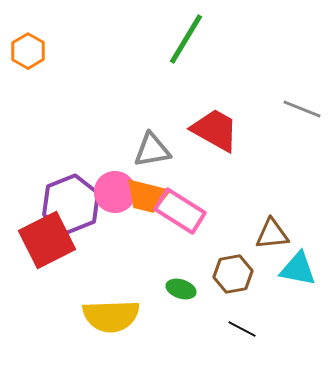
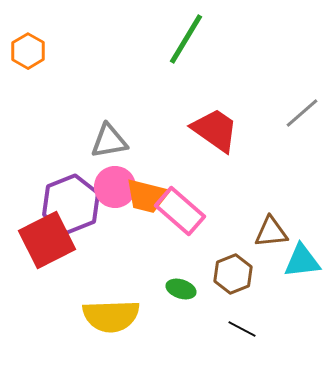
gray line: moved 4 px down; rotated 63 degrees counterclockwise
red trapezoid: rotated 6 degrees clockwise
gray triangle: moved 43 px left, 9 px up
pink circle: moved 5 px up
pink rectangle: rotated 9 degrees clockwise
brown triangle: moved 1 px left, 2 px up
cyan triangle: moved 4 px right, 8 px up; rotated 18 degrees counterclockwise
brown hexagon: rotated 12 degrees counterclockwise
